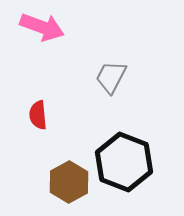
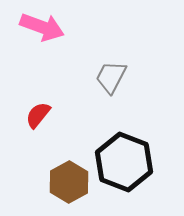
red semicircle: rotated 44 degrees clockwise
